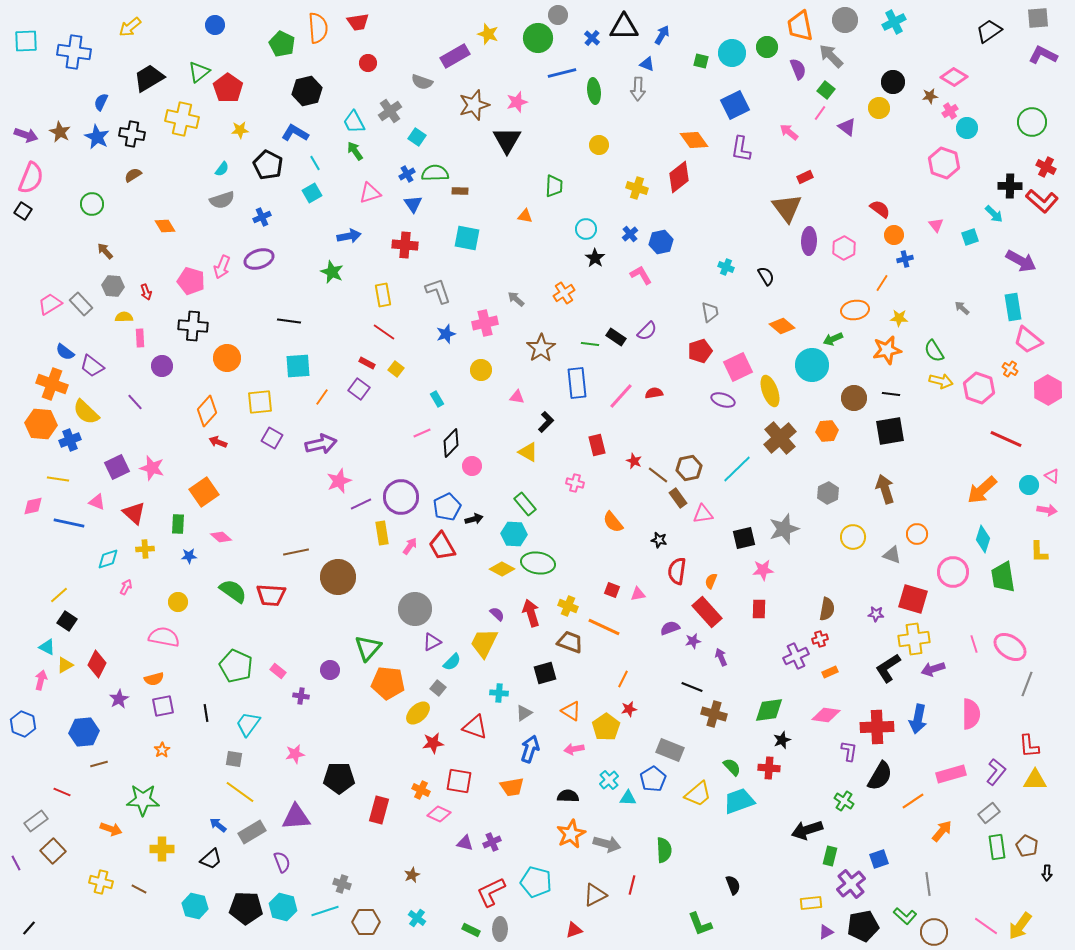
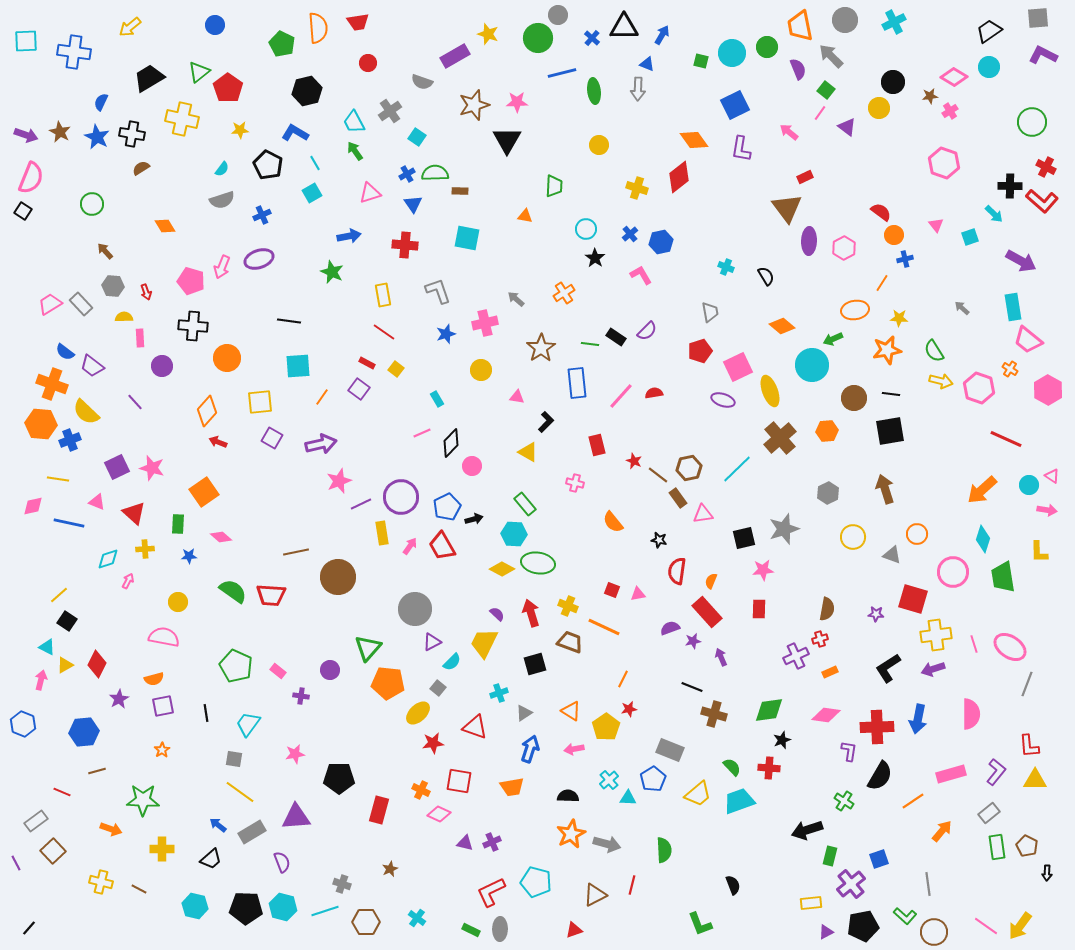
pink star at (517, 102): rotated 15 degrees clockwise
cyan circle at (967, 128): moved 22 px right, 61 px up
brown semicircle at (133, 175): moved 8 px right, 7 px up
red semicircle at (880, 209): moved 1 px right, 3 px down
blue cross at (262, 217): moved 2 px up
pink arrow at (126, 587): moved 2 px right, 6 px up
yellow cross at (914, 639): moved 22 px right, 4 px up
black square at (545, 673): moved 10 px left, 9 px up
cyan cross at (499, 693): rotated 24 degrees counterclockwise
brown line at (99, 764): moved 2 px left, 7 px down
brown star at (412, 875): moved 22 px left, 6 px up
